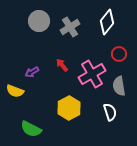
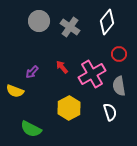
gray cross: rotated 24 degrees counterclockwise
red arrow: moved 2 px down
purple arrow: rotated 16 degrees counterclockwise
